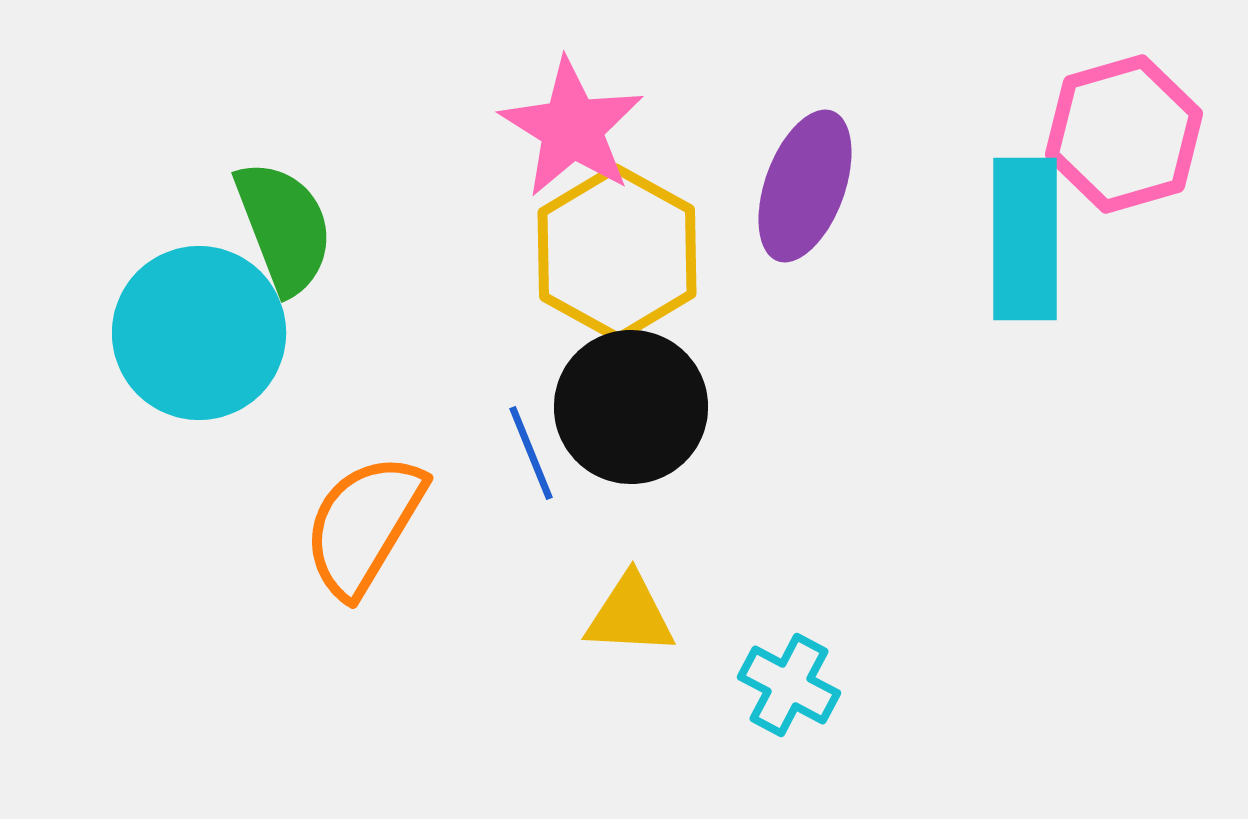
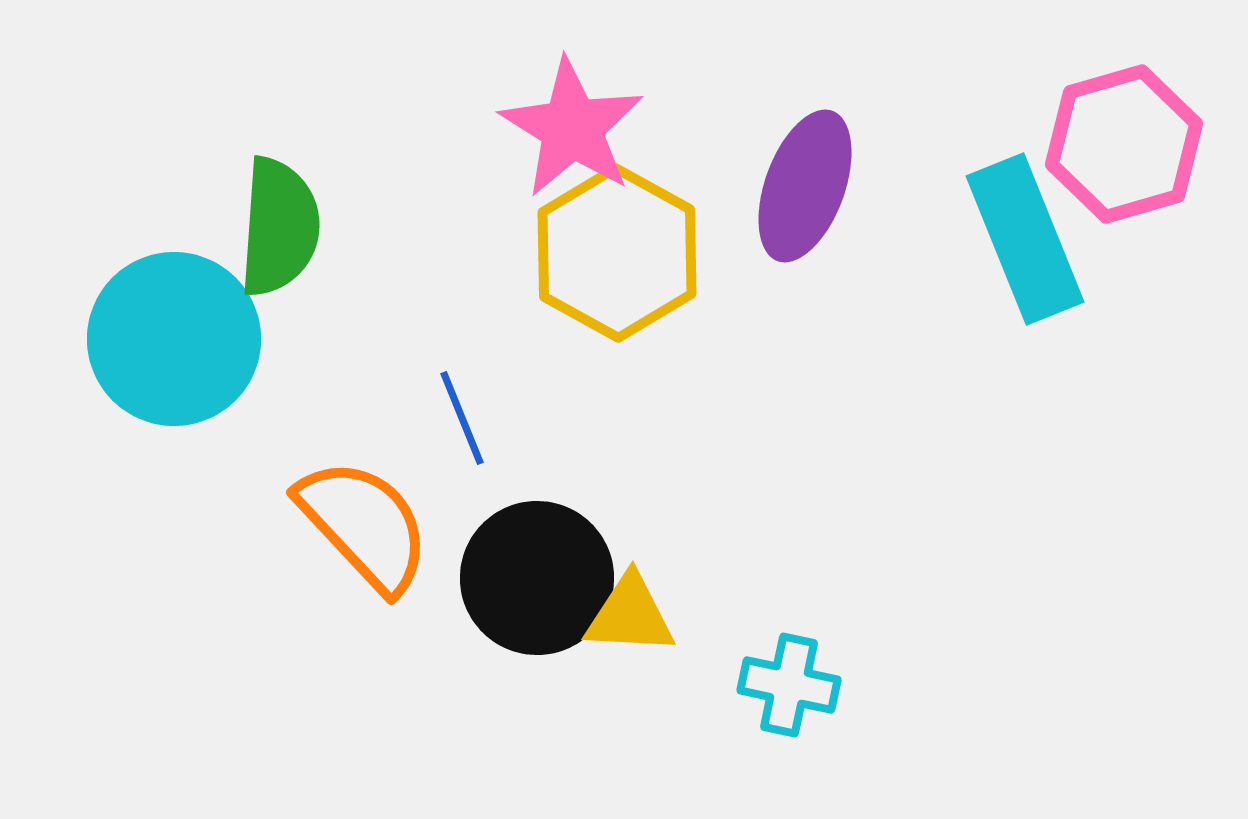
pink hexagon: moved 10 px down
green semicircle: moved 5 px left; rotated 25 degrees clockwise
cyan rectangle: rotated 22 degrees counterclockwise
cyan circle: moved 25 px left, 6 px down
black circle: moved 94 px left, 171 px down
blue line: moved 69 px left, 35 px up
orange semicircle: rotated 106 degrees clockwise
cyan cross: rotated 16 degrees counterclockwise
